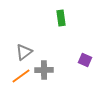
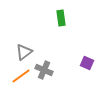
purple square: moved 2 px right, 3 px down
gray cross: rotated 24 degrees clockwise
